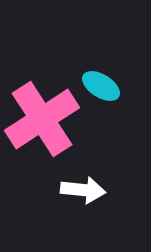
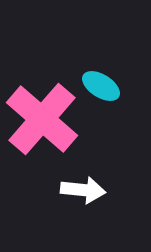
pink cross: rotated 16 degrees counterclockwise
